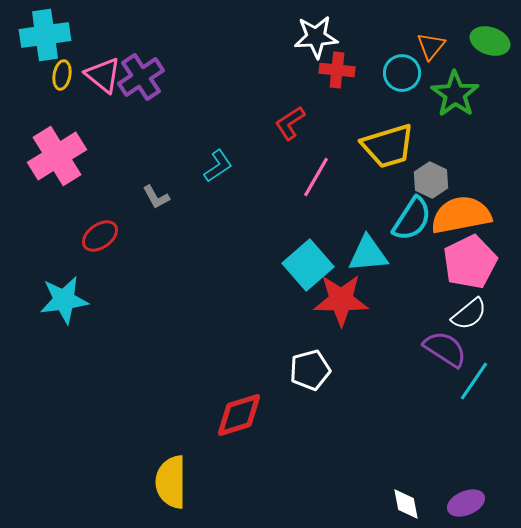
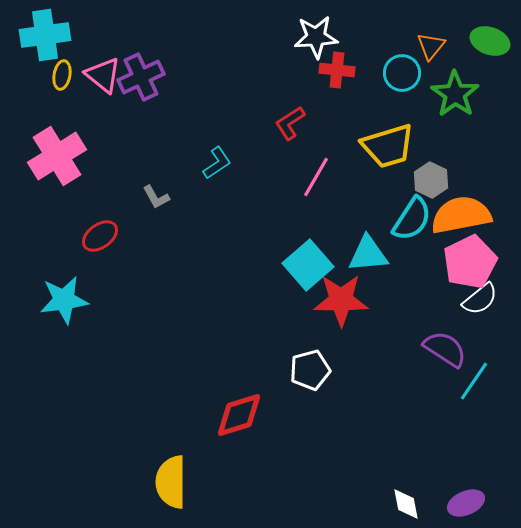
purple cross: rotated 9 degrees clockwise
cyan L-shape: moved 1 px left, 3 px up
white semicircle: moved 11 px right, 15 px up
